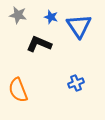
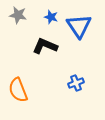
black L-shape: moved 6 px right, 2 px down
